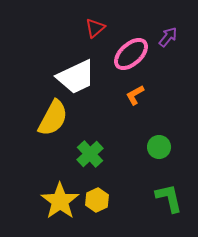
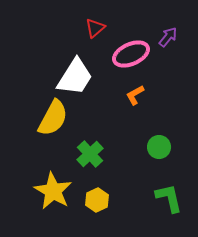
pink ellipse: rotated 18 degrees clockwise
white trapezoid: moved 1 px left; rotated 33 degrees counterclockwise
yellow star: moved 7 px left, 10 px up; rotated 6 degrees counterclockwise
